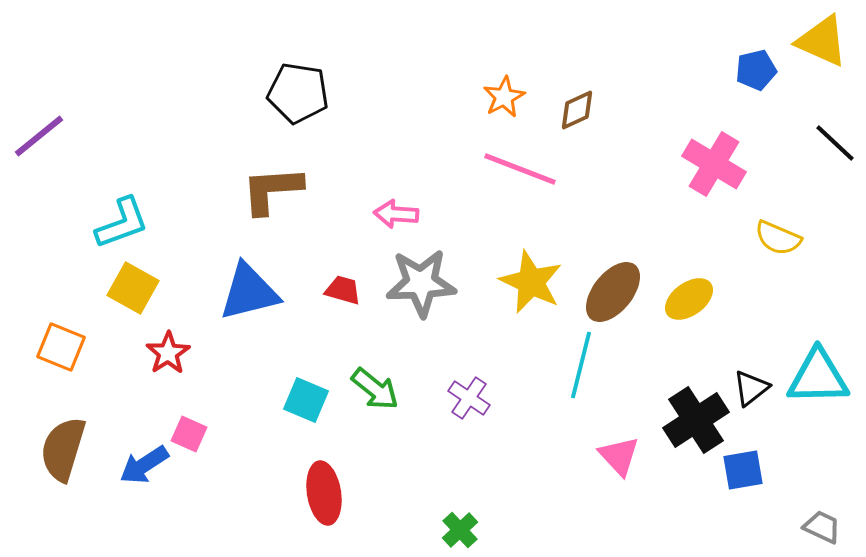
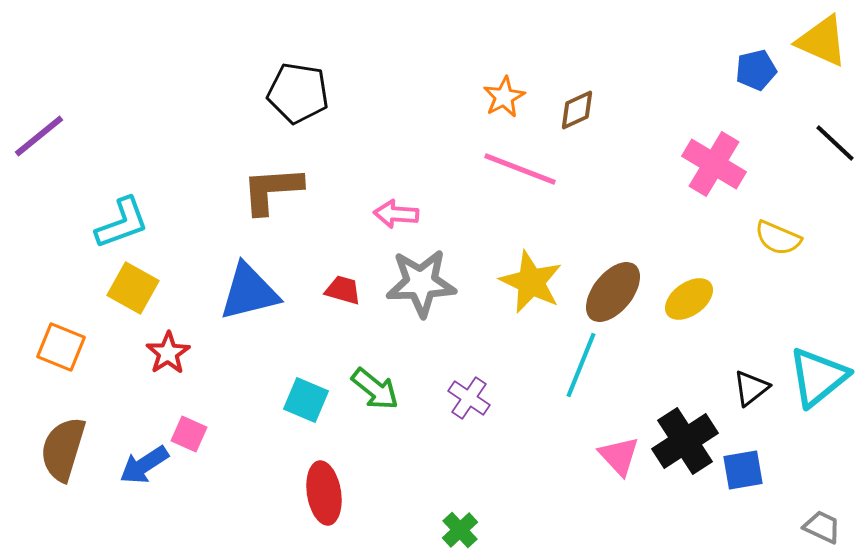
cyan line: rotated 8 degrees clockwise
cyan triangle: rotated 38 degrees counterclockwise
black cross: moved 11 px left, 21 px down
